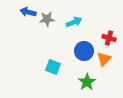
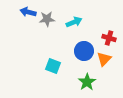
cyan square: moved 1 px up
